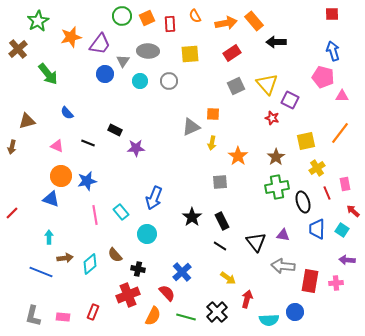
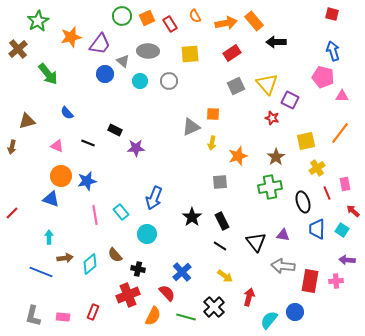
red square at (332, 14): rotated 16 degrees clockwise
red rectangle at (170, 24): rotated 28 degrees counterclockwise
gray triangle at (123, 61): rotated 24 degrees counterclockwise
orange star at (238, 156): rotated 18 degrees clockwise
green cross at (277, 187): moved 7 px left
yellow arrow at (228, 278): moved 3 px left, 2 px up
pink cross at (336, 283): moved 2 px up
red arrow at (247, 299): moved 2 px right, 2 px up
black cross at (217, 312): moved 3 px left, 5 px up
cyan semicircle at (269, 320): rotated 132 degrees clockwise
